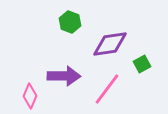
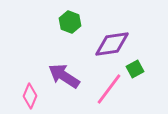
purple diamond: moved 2 px right
green square: moved 7 px left, 5 px down
purple arrow: rotated 148 degrees counterclockwise
pink line: moved 2 px right
